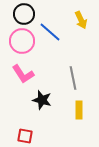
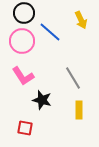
black circle: moved 1 px up
pink L-shape: moved 2 px down
gray line: rotated 20 degrees counterclockwise
red square: moved 8 px up
